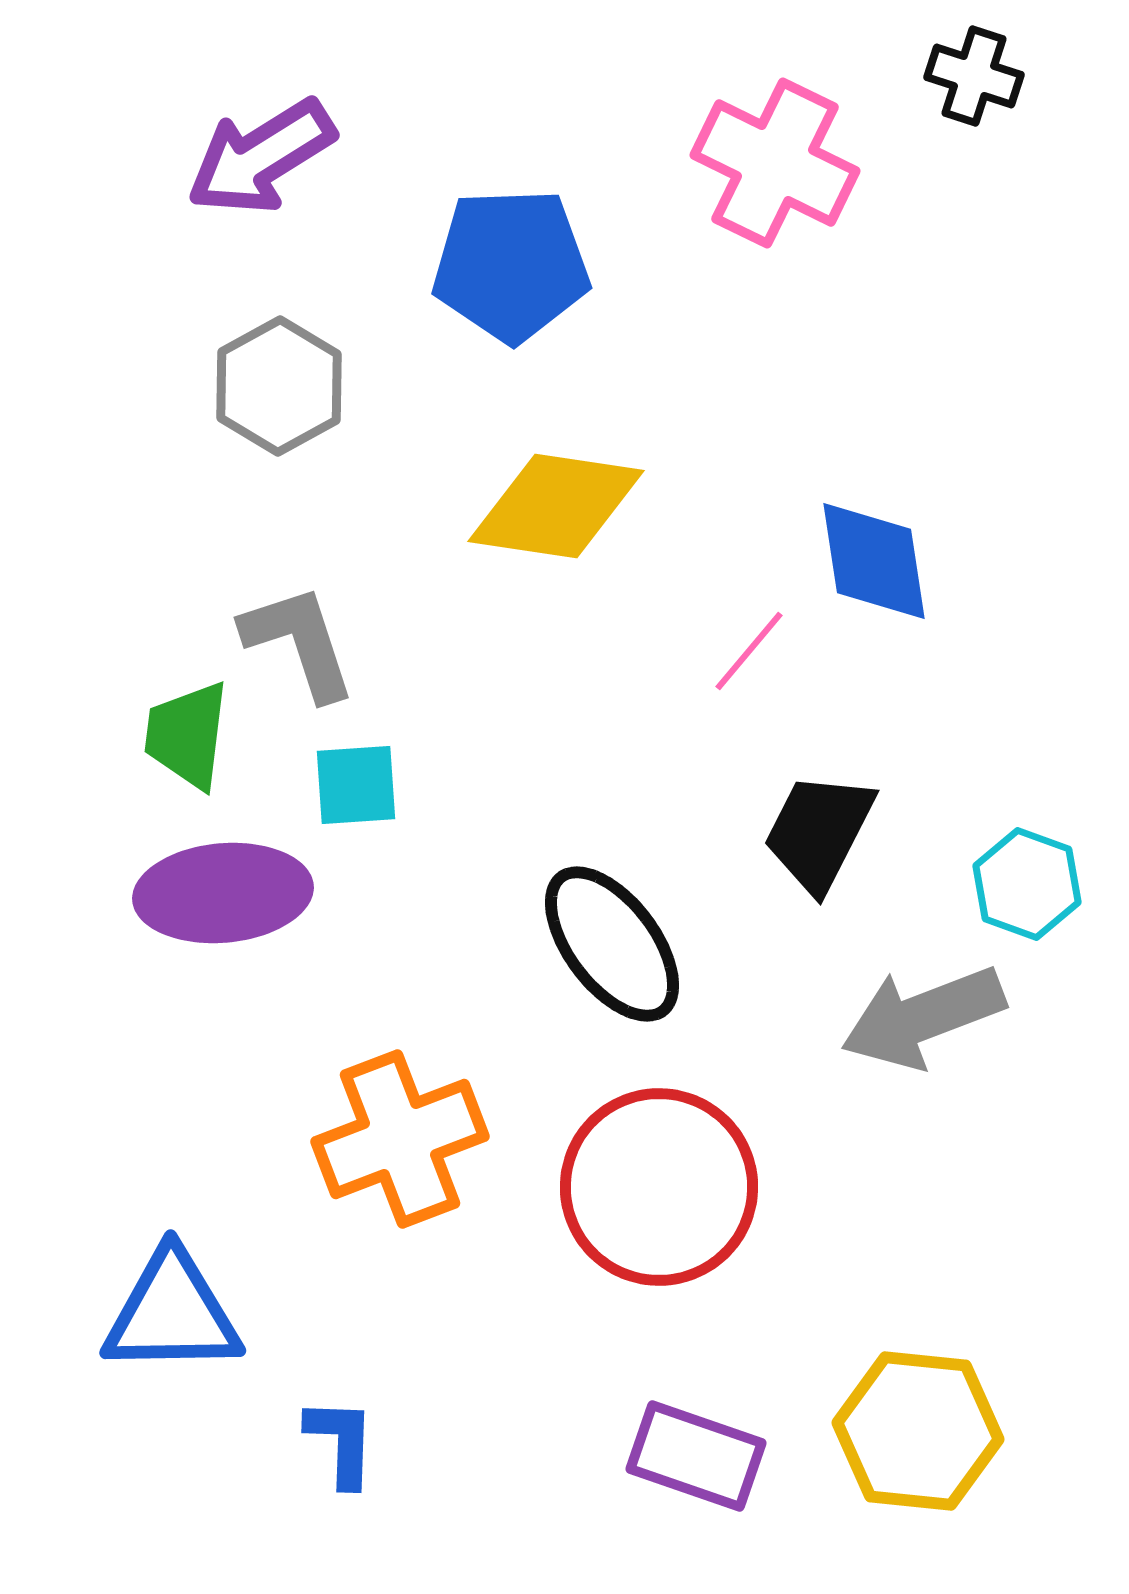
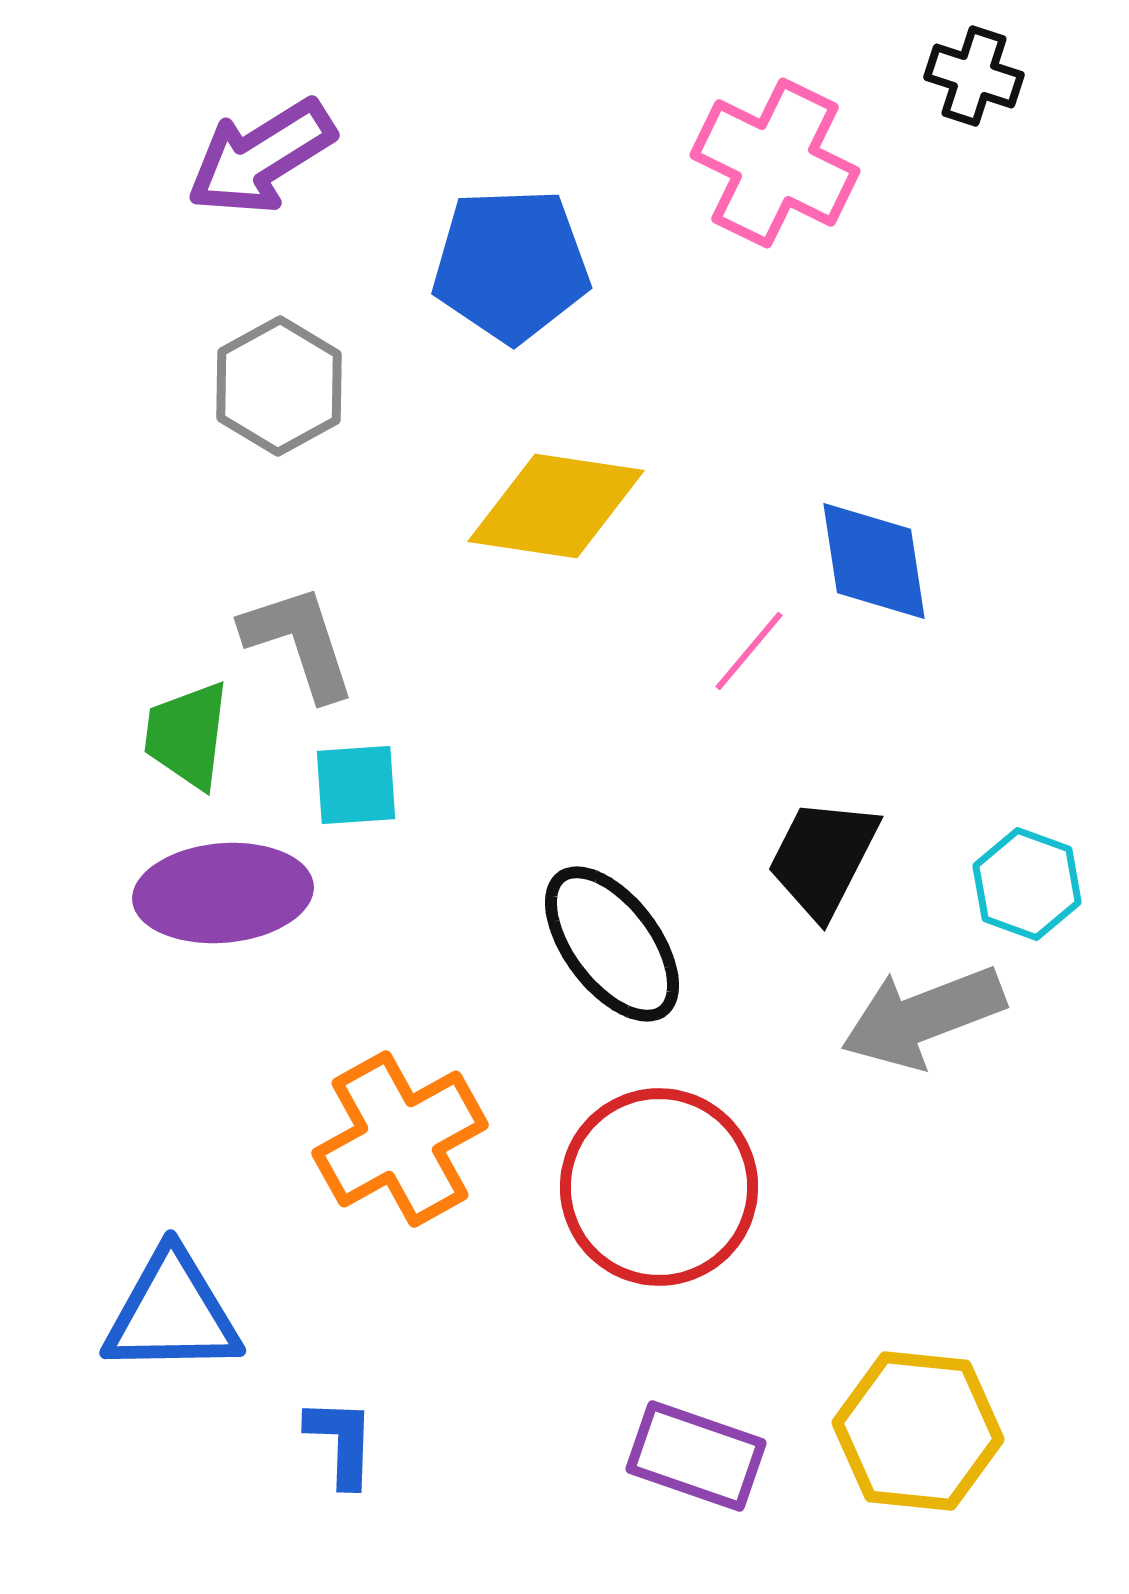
black trapezoid: moved 4 px right, 26 px down
orange cross: rotated 8 degrees counterclockwise
